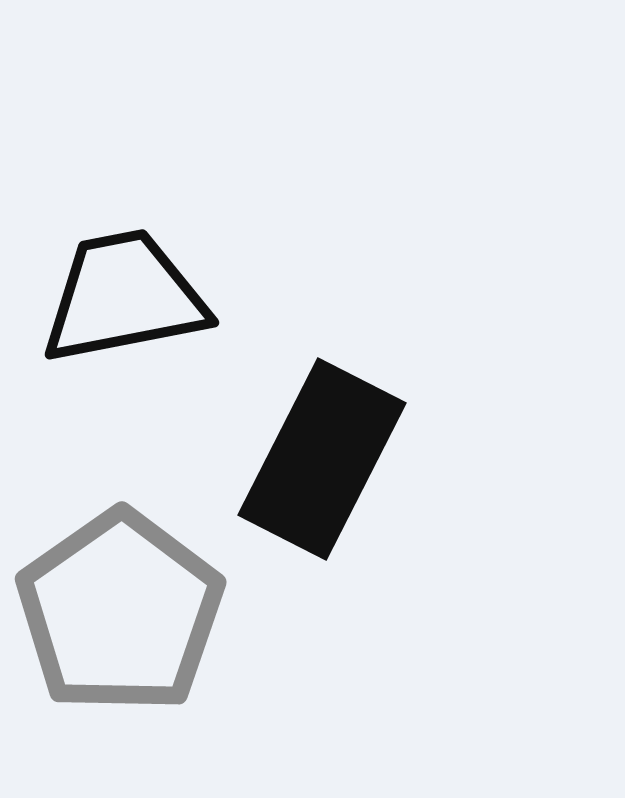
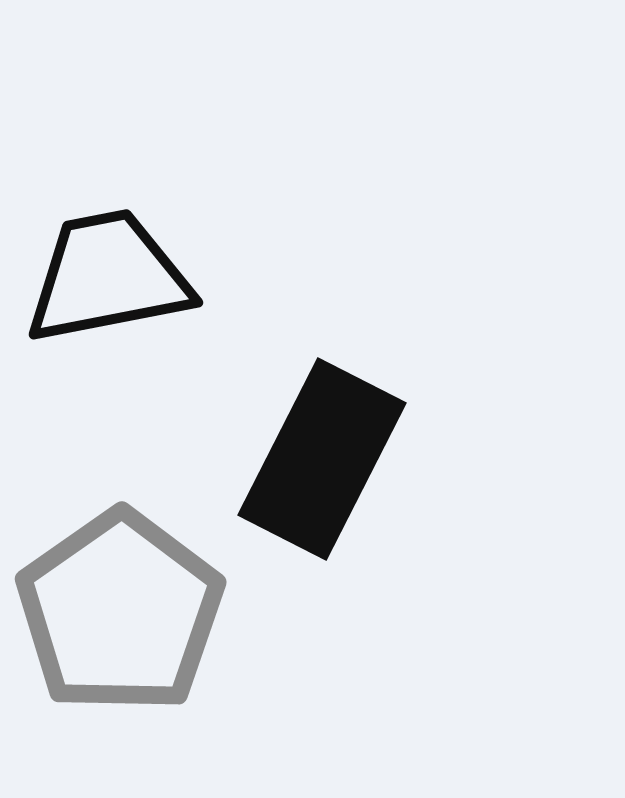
black trapezoid: moved 16 px left, 20 px up
